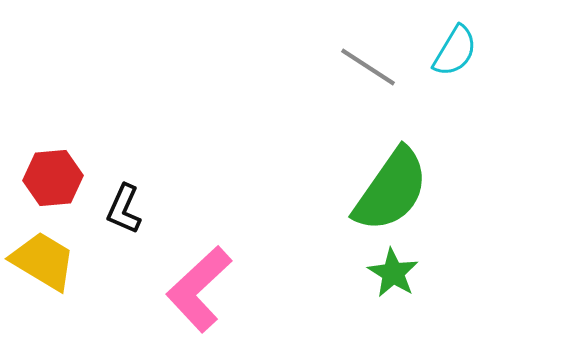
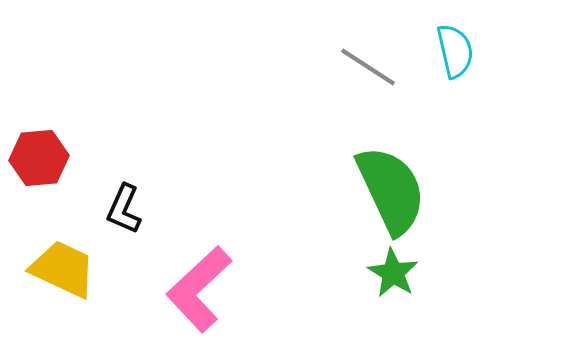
cyan semicircle: rotated 44 degrees counterclockwise
red hexagon: moved 14 px left, 20 px up
green semicircle: rotated 60 degrees counterclockwise
yellow trapezoid: moved 20 px right, 8 px down; rotated 6 degrees counterclockwise
